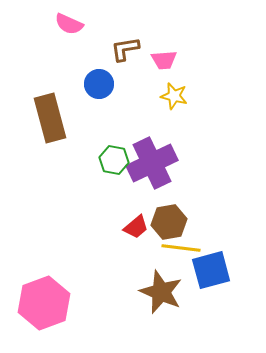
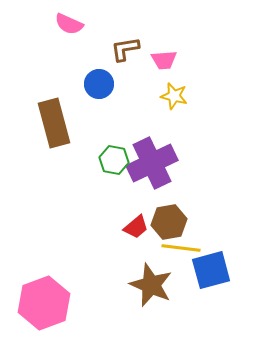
brown rectangle: moved 4 px right, 5 px down
brown star: moved 10 px left, 7 px up
